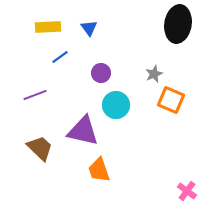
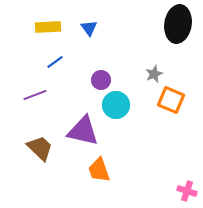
blue line: moved 5 px left, 5 px down
purple circle: moved 7 px down
pink cross: rotated 18 degrees counterclockwise
